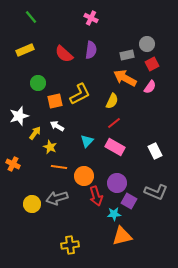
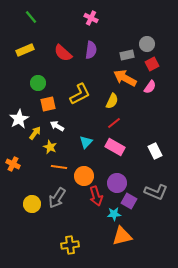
red semicircle: moved 1 px left, 1 px up
orange square: moved 7 px left, 3 px down
white star: moved 3 px down; rotated 12 degrees counterclockwise
cyan triangle: moved 1 px left, 1 px down
gray arrow: rotated 40 degrees counterclockwise
